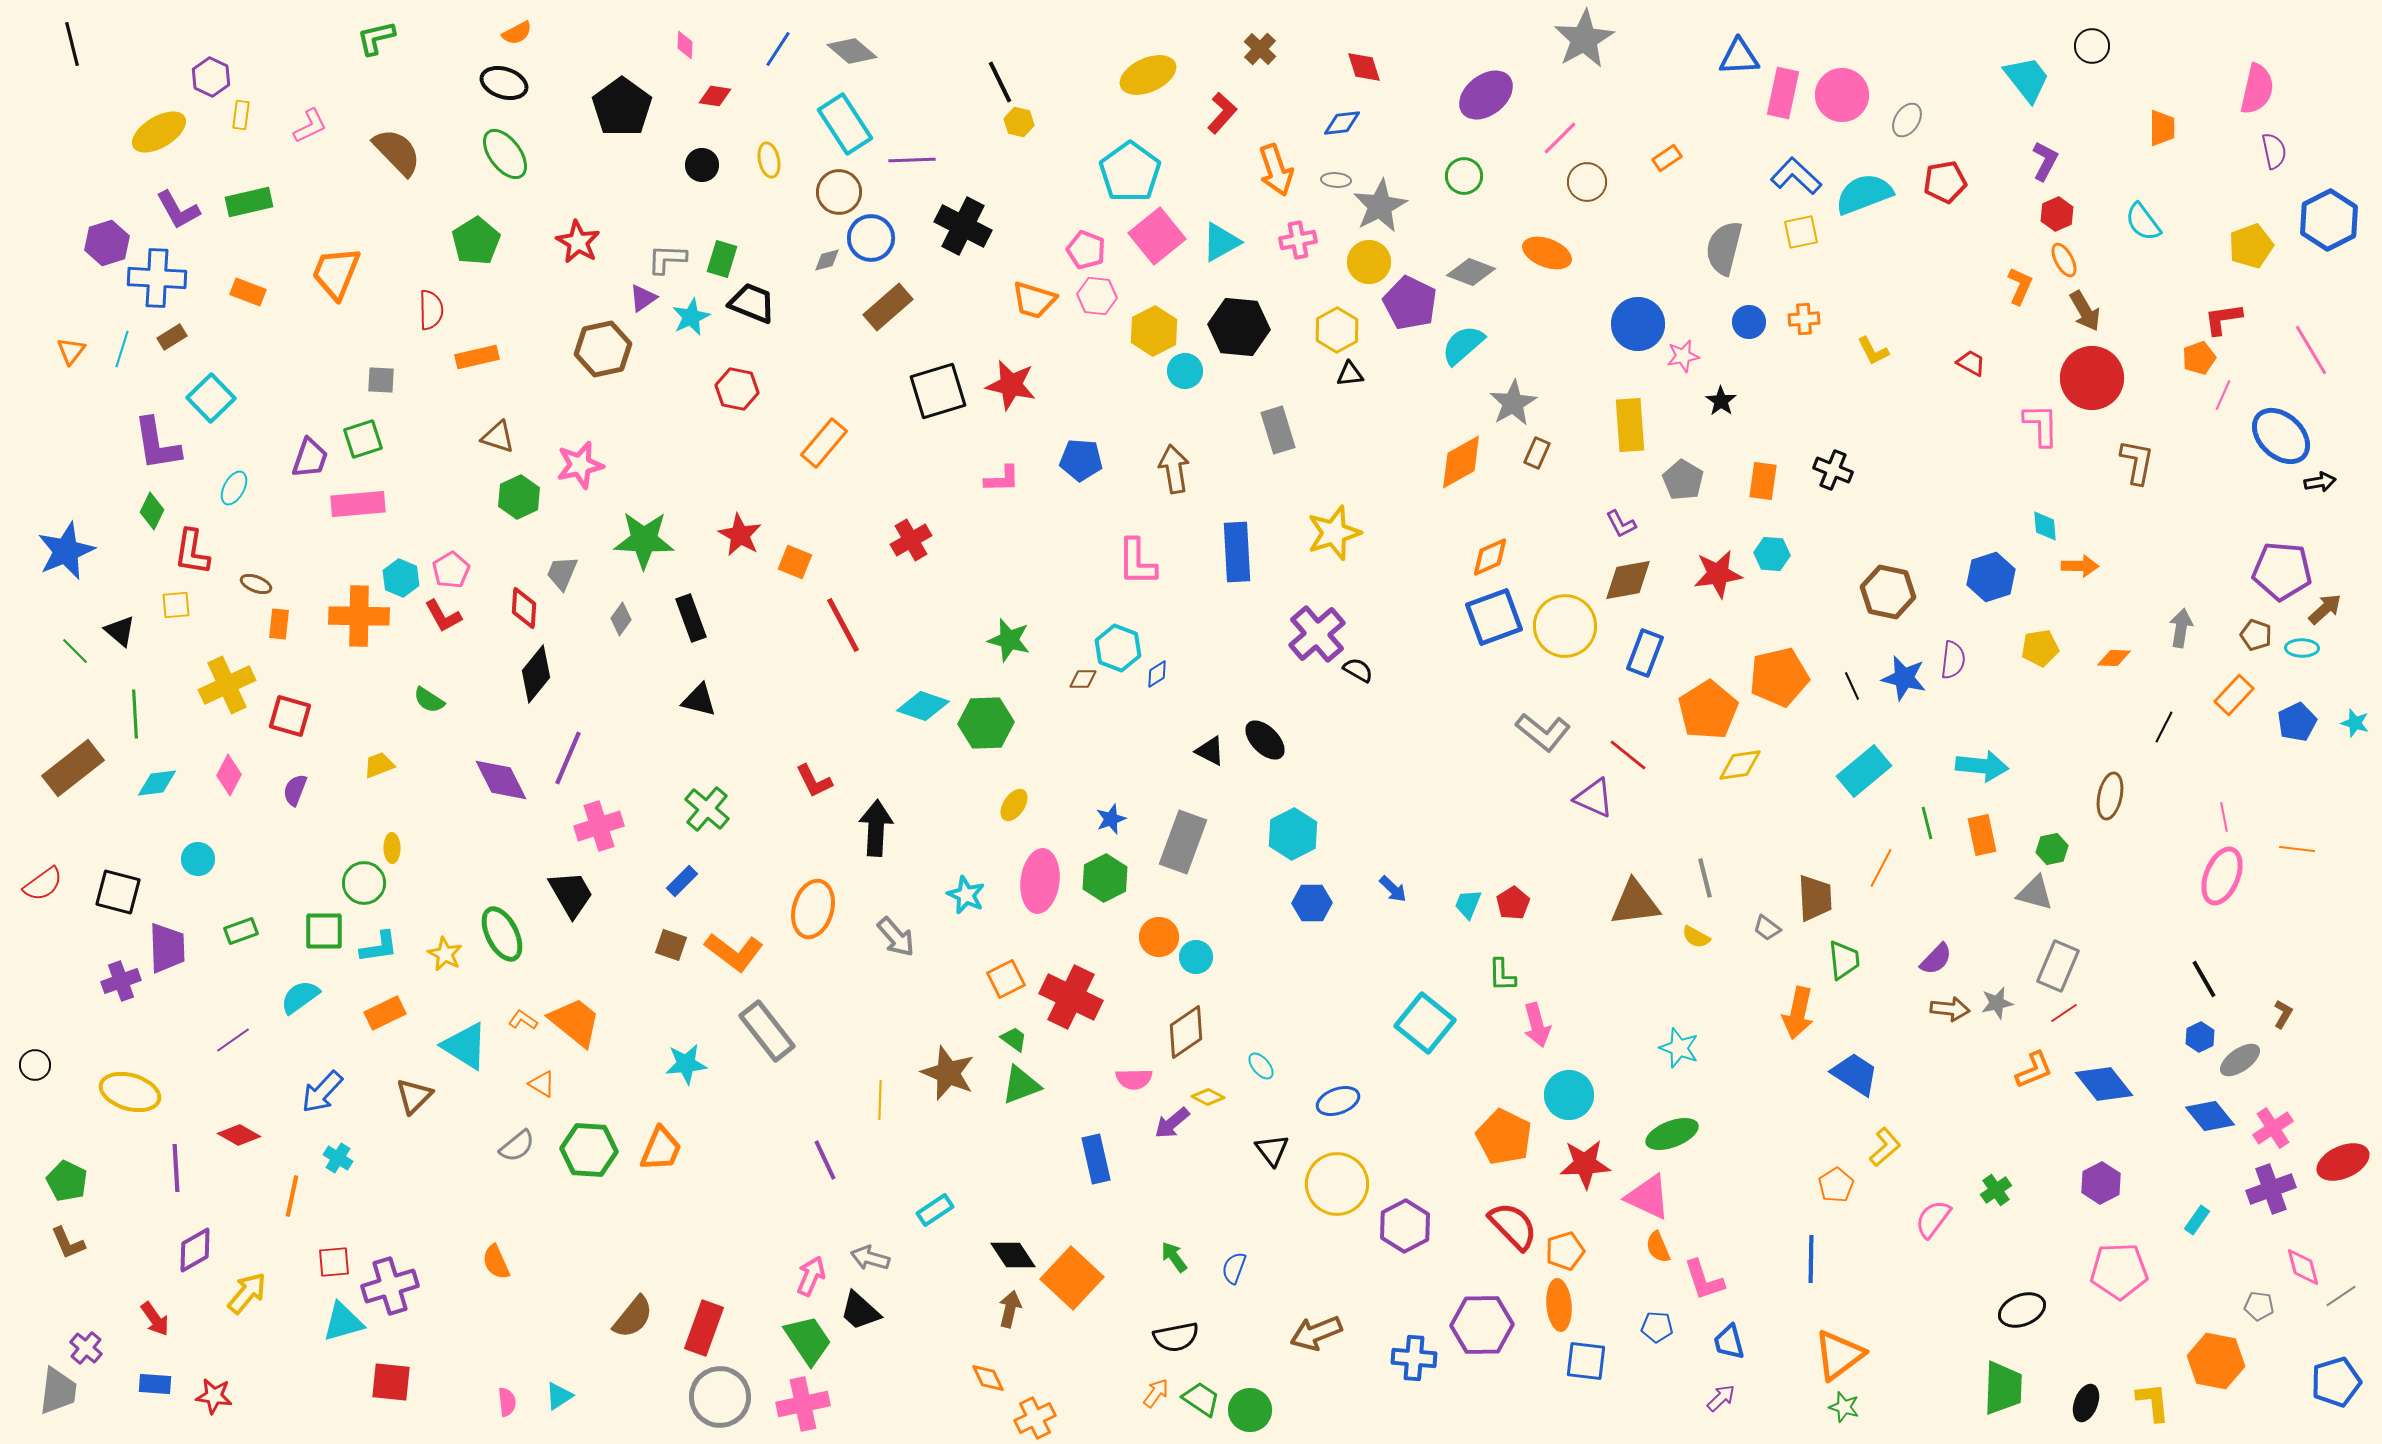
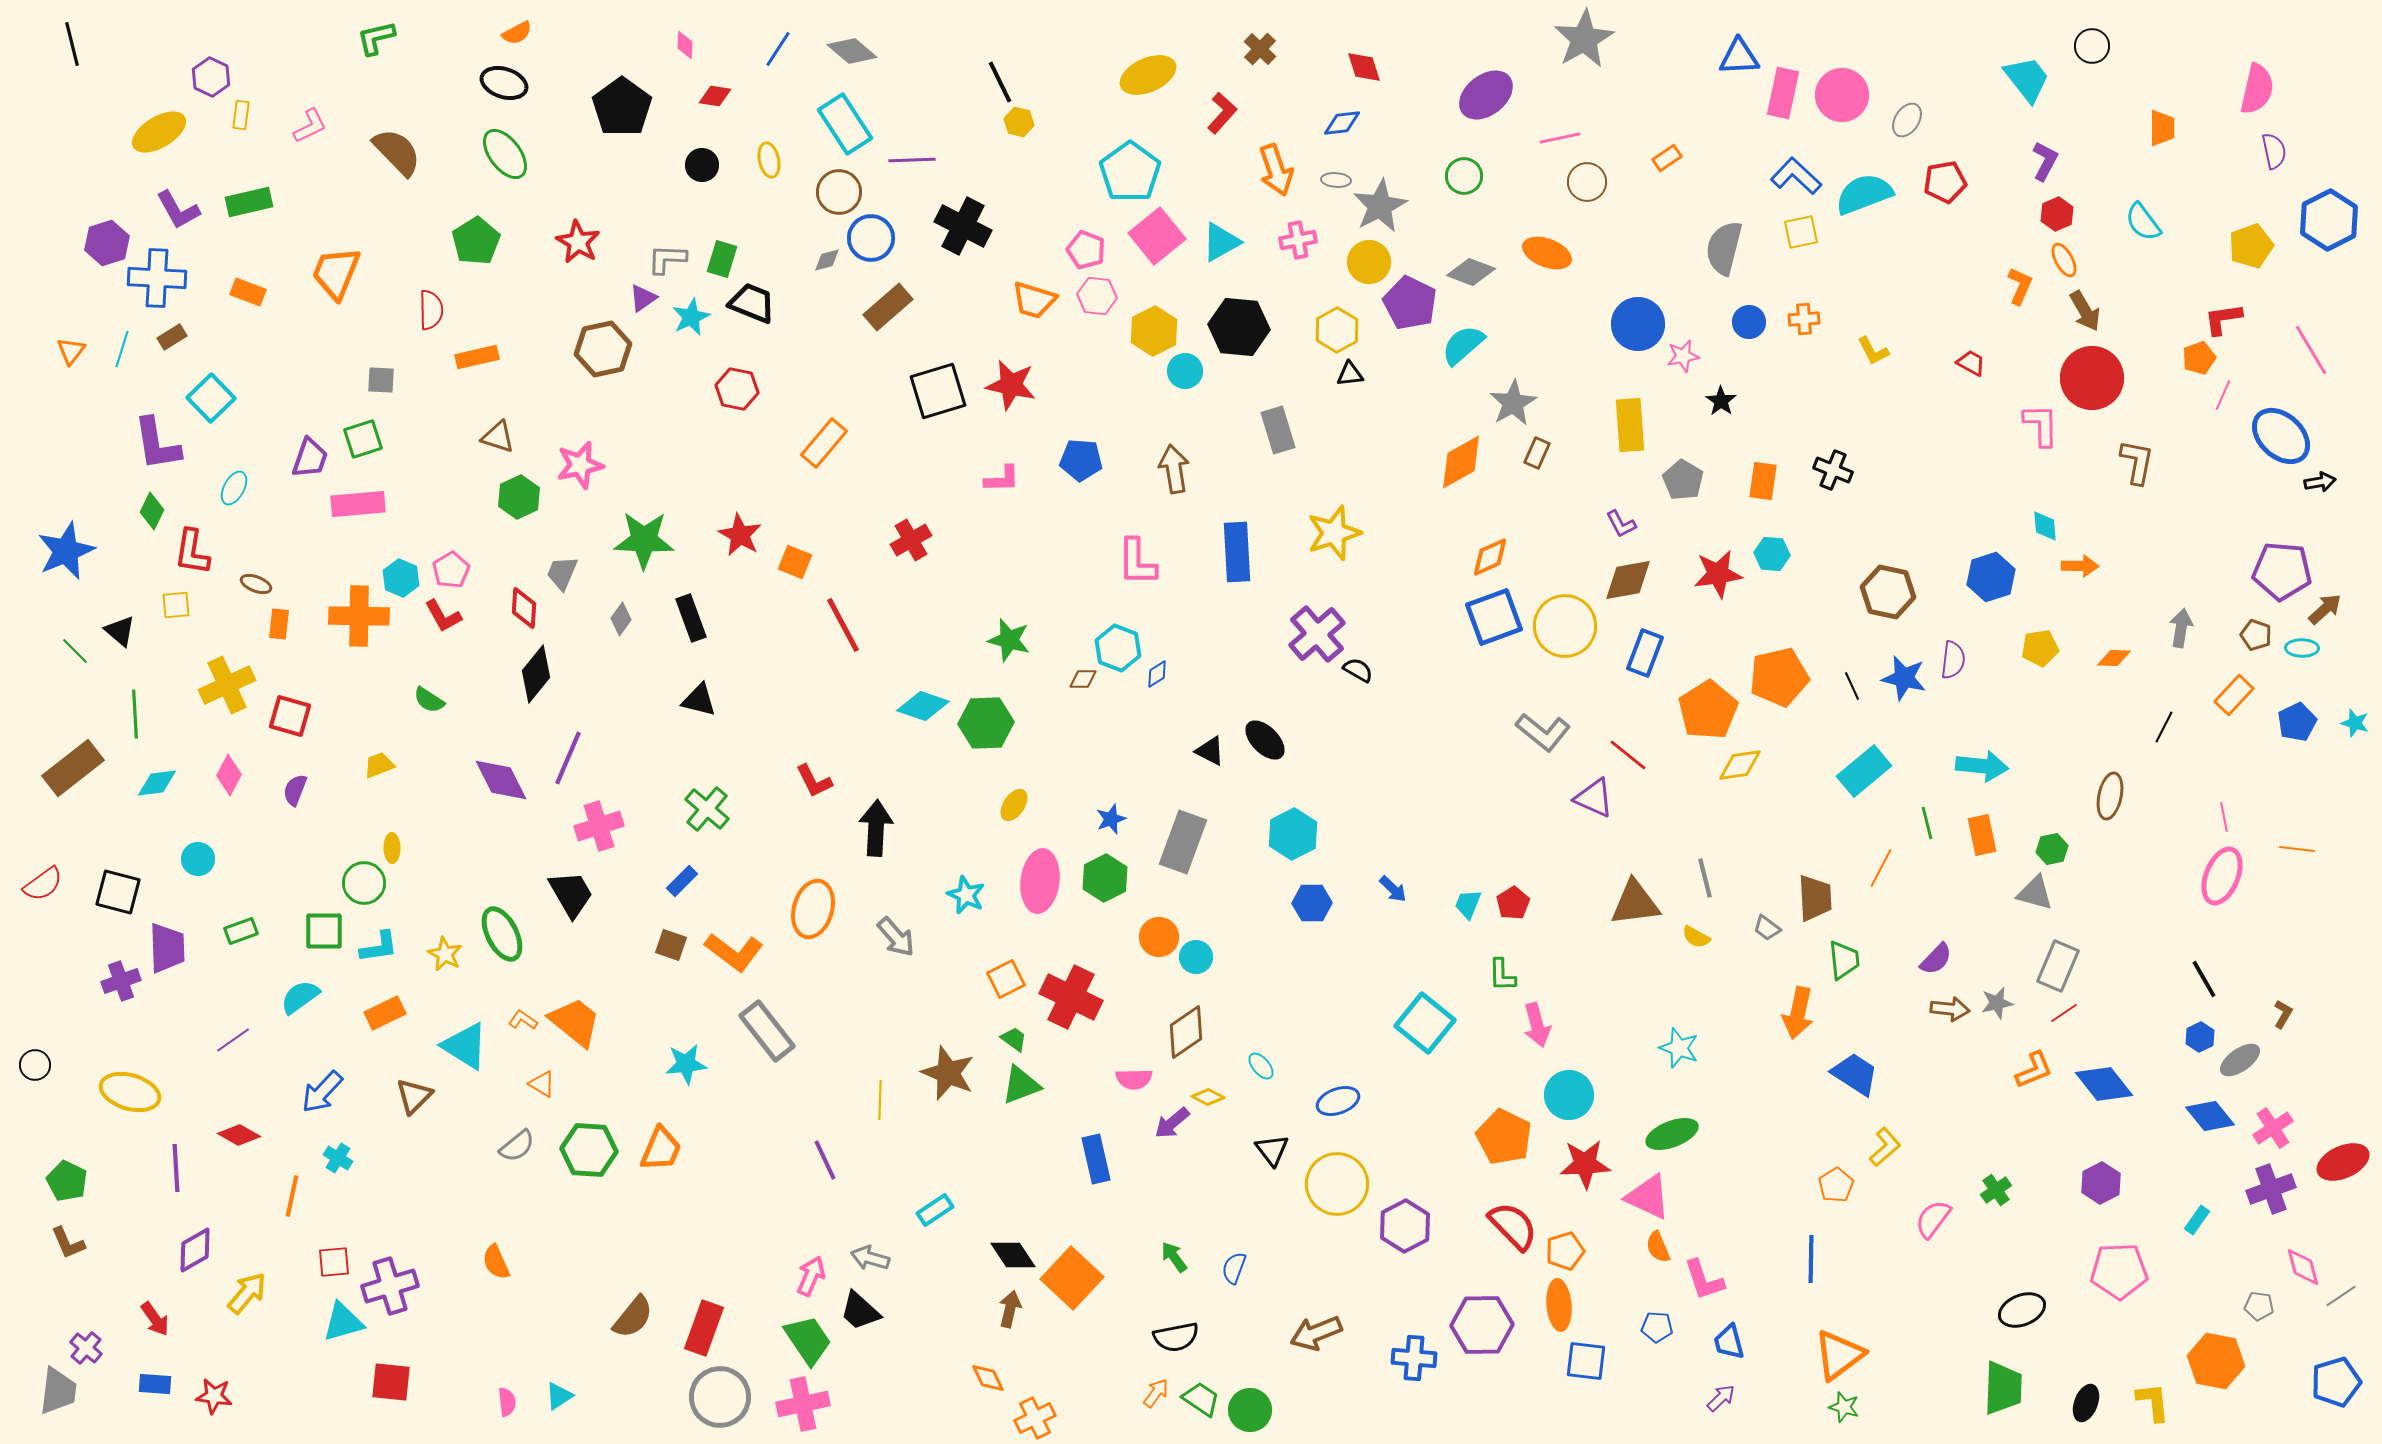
pink line at (1560, 138): rotated 33 degrees clockwise
